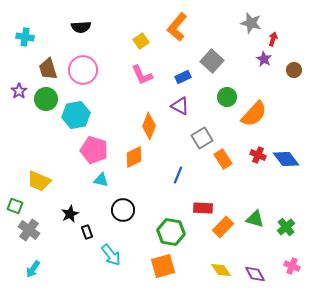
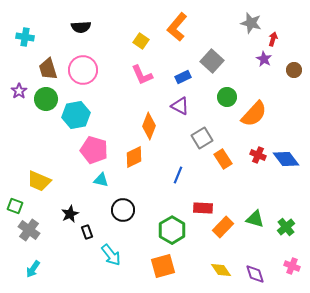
yellow square at (141, 41): rotated 21 degrees counterclockwise
green hexagon at (171, 232): moved 1 px right, 2 px up; rotated 20 degrees clockwise
purple diamond at (255, 274): rotated 10 degrees clockwise
